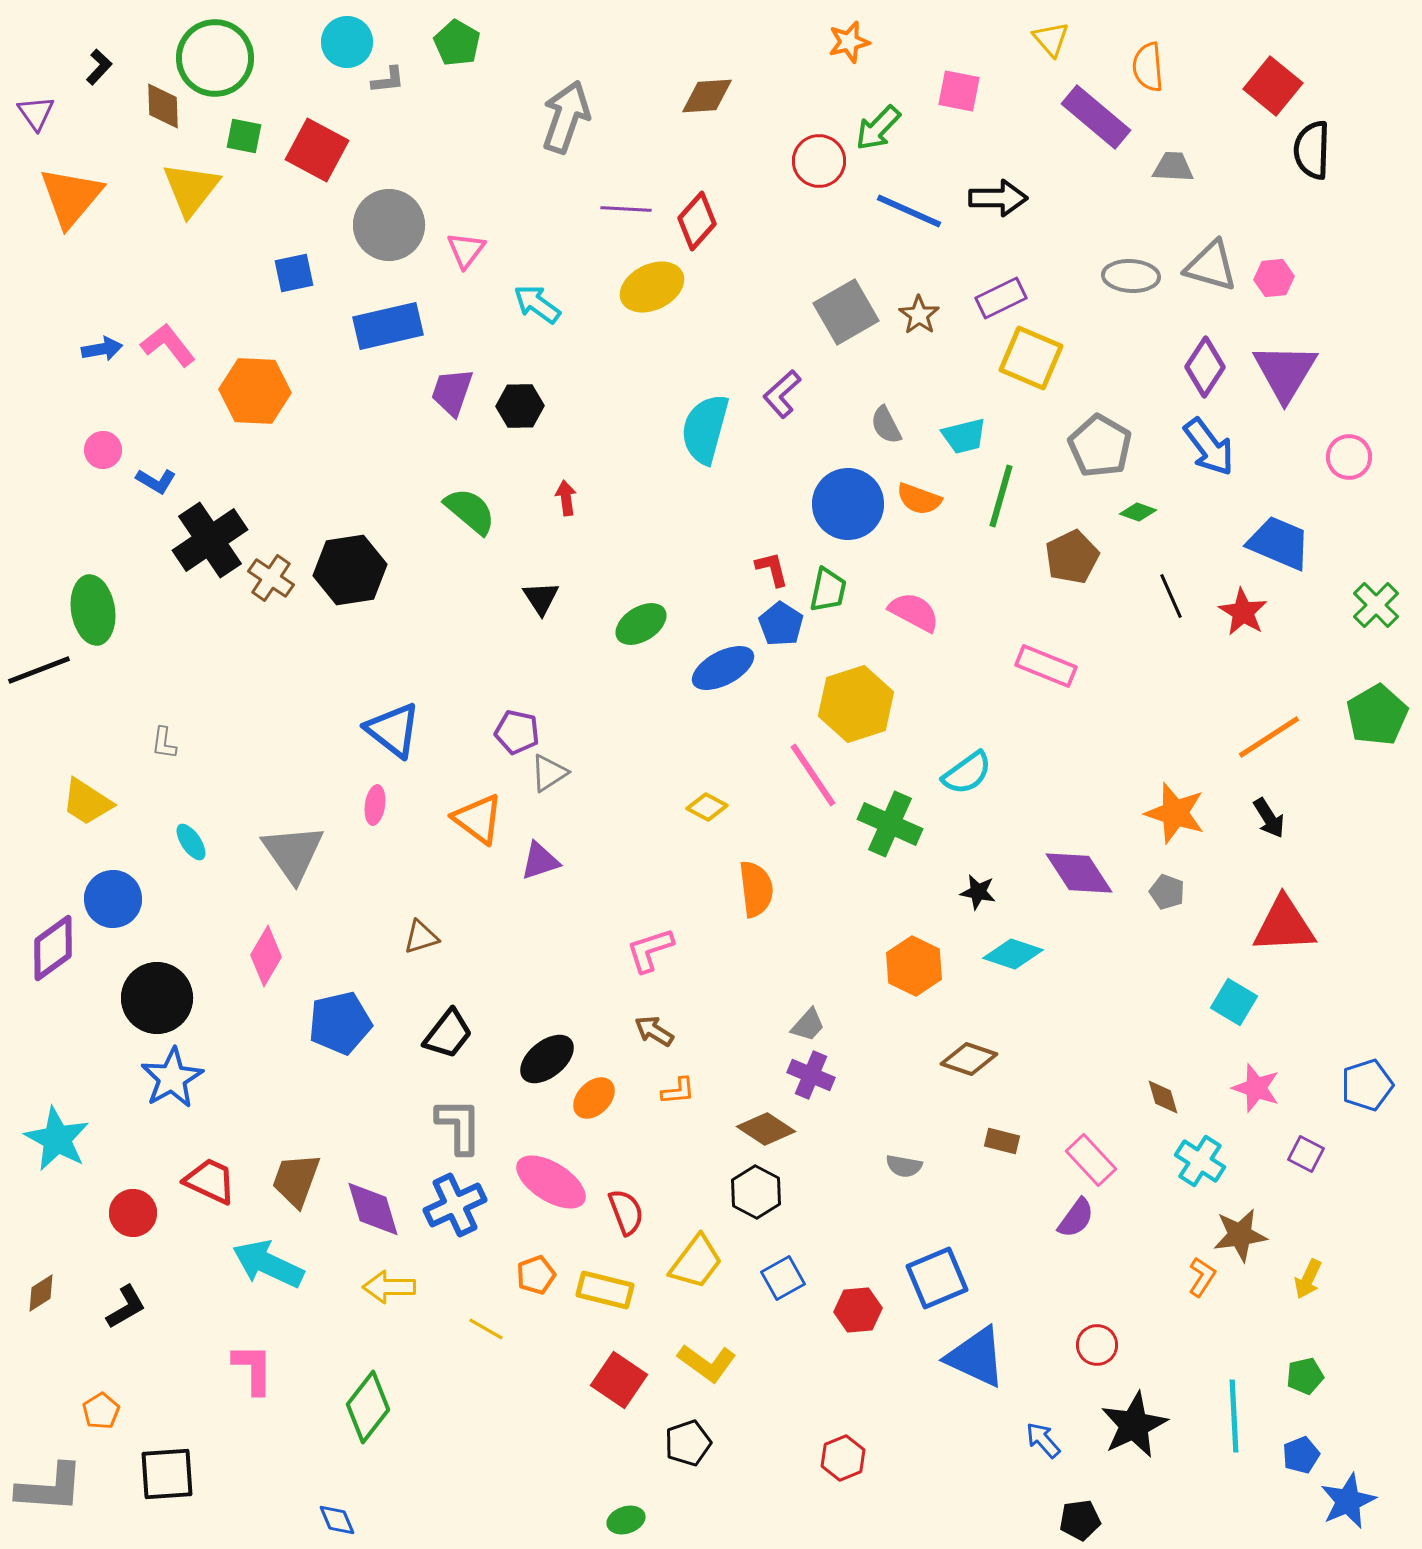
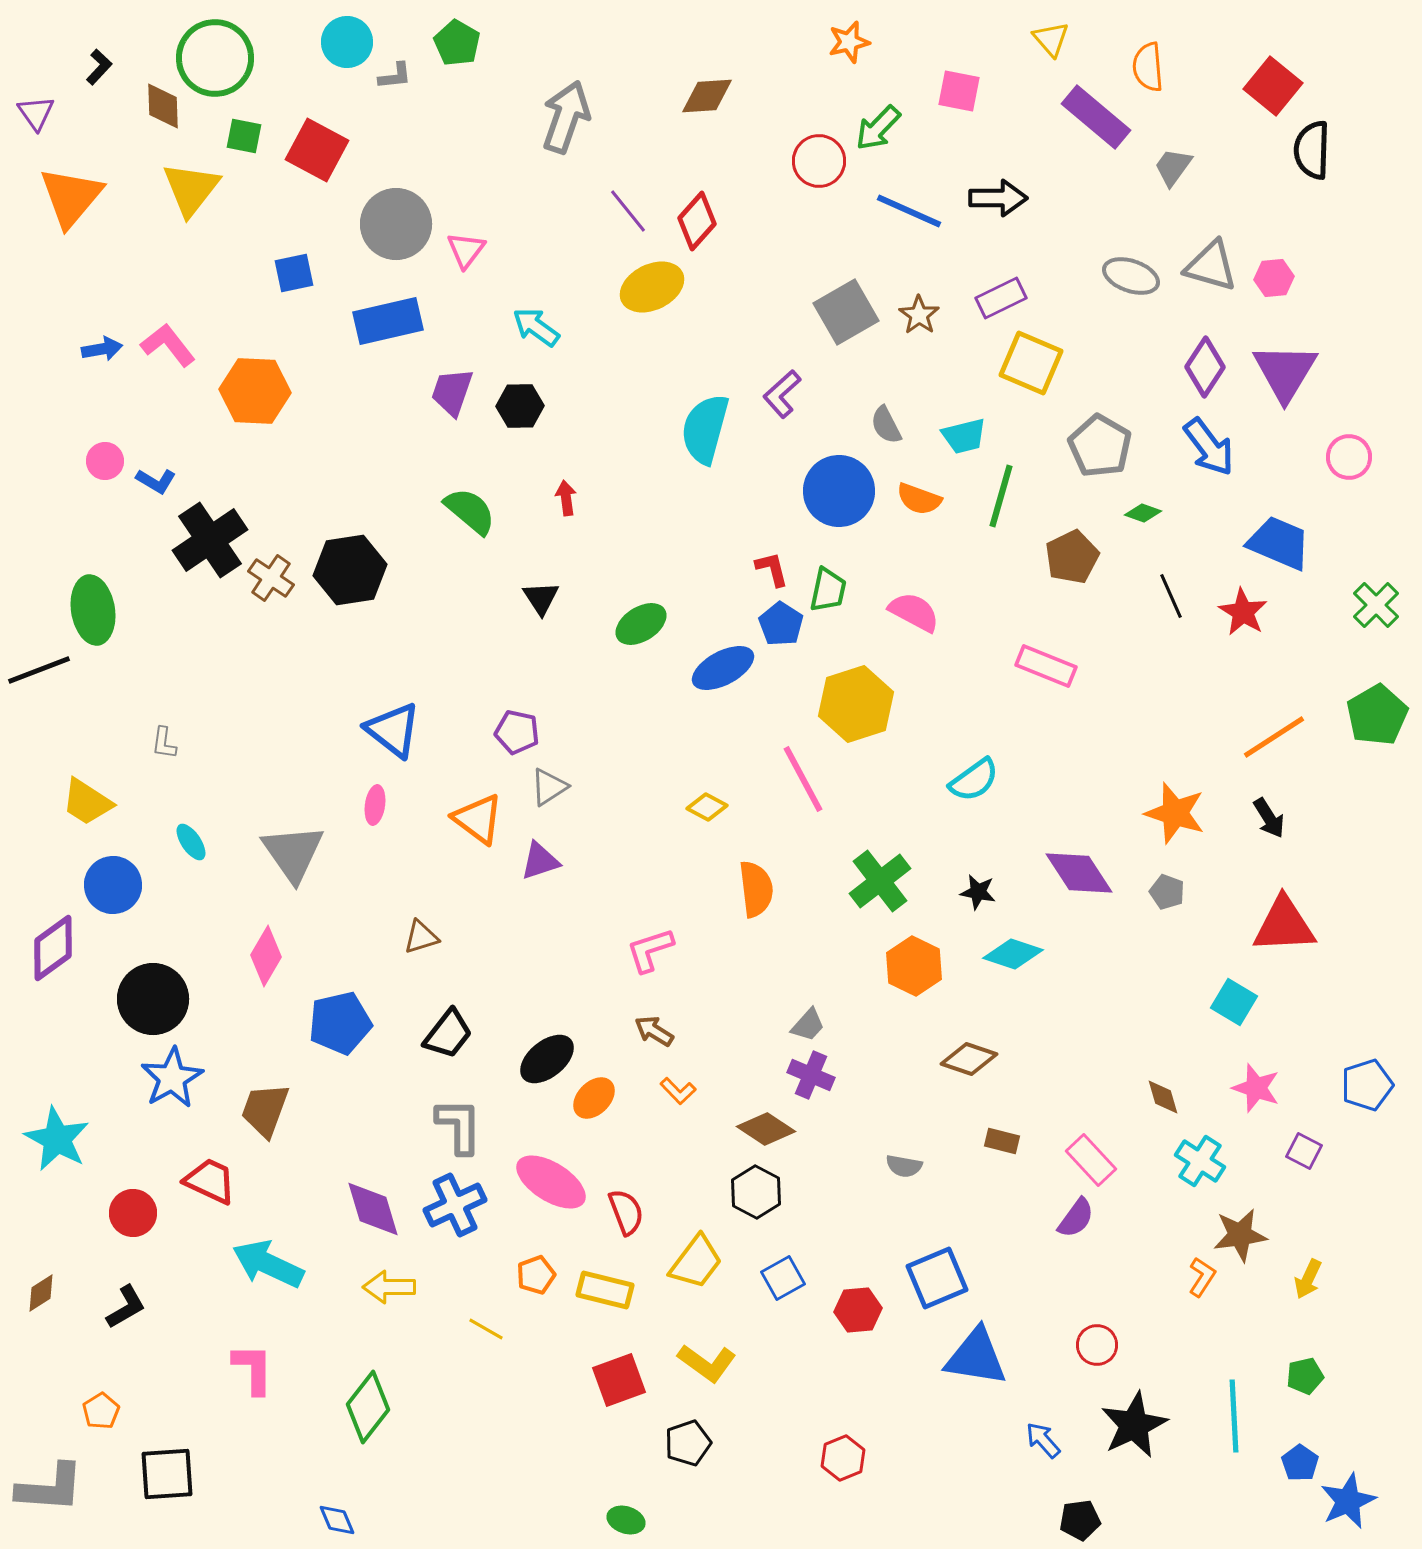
gray L-shape at (388, 80): moved 7 px right, 4 px up
gray trapezoid at (1173, 167): rotated 57 degrees counterclockwise
purple line at (626, 209): moved 2 px right, 2 px down; rotated 48 degrees clockwise
gray circle at (389, 225): moved 7 px right, 1 px up
gray ellipse at (1131, 276): rotated 16 degrees clockwise
cyan arrow at (537, 304): moved 1 px left, 23 px down
blue rectangle at (388, 326): moved 5 px up
yellow square at (1031, 358): moved 5 px down
pink circle at (103, 450): moved 2 px right, 11 px down
blue circle at (848, 504): moved 9 px left, 13 px up
green diamond at (1138, 512): moved 5 px right, 1 px down
orange line at (1269, 737): moved 5 px right
gray triangle at (549, 773): moved 14 px down
cyan semicircle at (967, 773): moved 7 px right, 7 px down
pink line at (813, 775): moved 10 px left, 4 px down; rotated 6 degrees clockwise
green cross at (890, 824): moved 10 px left, 57 px down; rotated 28 degrees clockwise
blue circle at (113, 899): moved 14 px up
black circle at (157, 998): moved 4 px left, 1 px down
orange L-shape at (678, 1091): rotated 51 degrees clockwise
purple square at (1306, 1154): moved 2 px left, 3 px up
brown trapezoid at (296, 1180): moved 31 px left, 70 px up
blue triangle at (976, 1357): rotated 16 degrees counterclockwise
red square at (619, 1380): rotated 36 degrees clockwise
blue pentagon at (1301, 1455): moved 1 px left, 8 px down; rotated 15 degrees counterclockwise
green ellipse at (626, 1520): rotated 36 degrees clockwise
